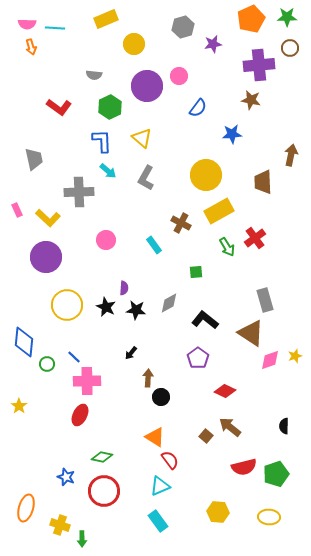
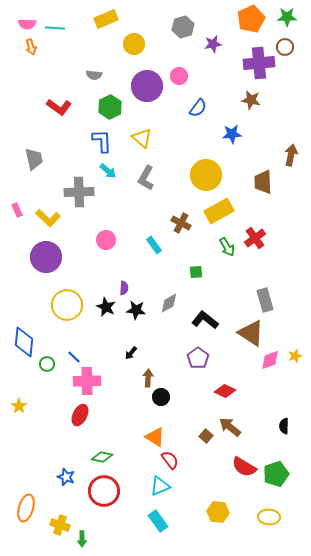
brown circle at (290, 48): moved 5 px left, 1 px up
purple cross at (259, 65): moved 2 px up
red semicircle at (244, 467): rotated 45 degrees clockwise
